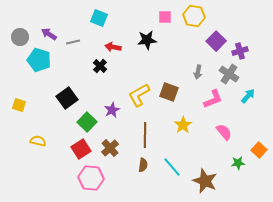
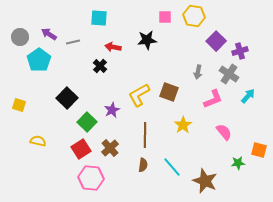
cyan square: rotated 18 degrees counterclockwise
cyan pentagon: rotated 20 degrees clockwise
black square: rotated 10 degrees counterclockwise
orange square: rotated 28 degrees counterclockwise
